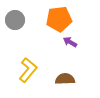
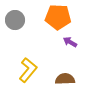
orange pentagon: moved 1 px left, 2 px up; rotated 10 degrees clockwise
